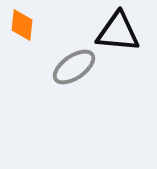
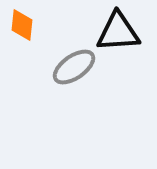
black triangle: rotated 9 degrees counterclockwise
